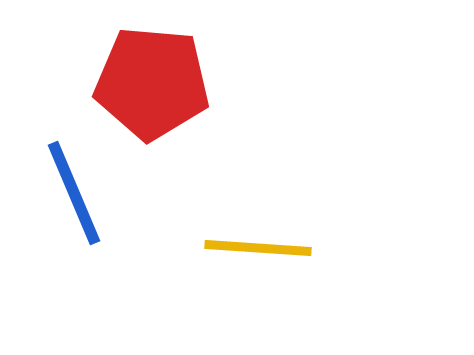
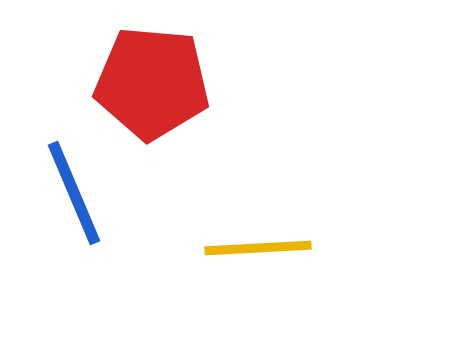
yellow line: rotated 7 degrees counterclockwise
